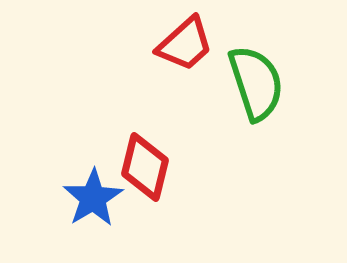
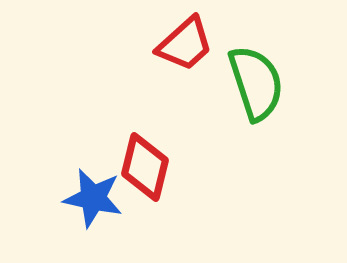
blue star: rotated 28 degrees counterclockwise
